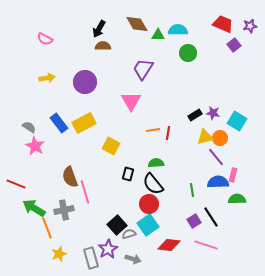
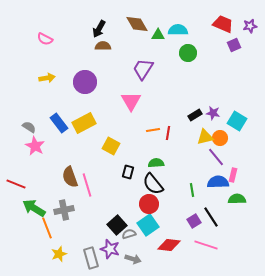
purple square at (234, 45): rotated 16 degrees clockwise
black rectangle at (128, 174): moved 2 px up
pink line at (85, 192): moved 2 px right, 7 px up
purple star at (108, 249): moved 2 px right; rotated 24 degrees counterclockwise
